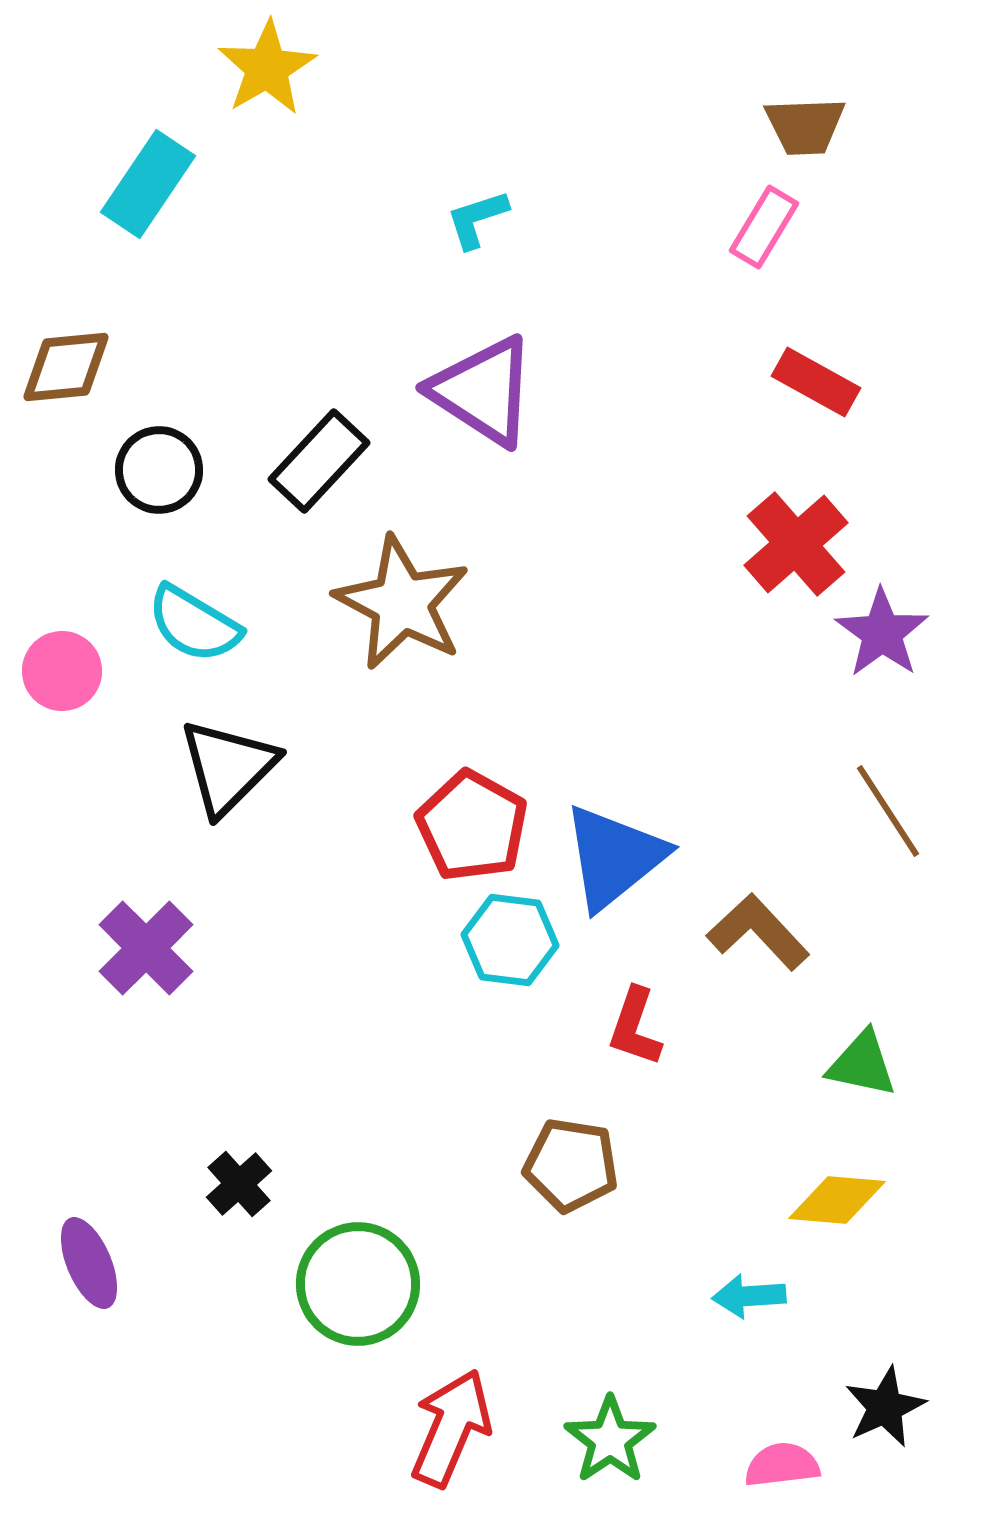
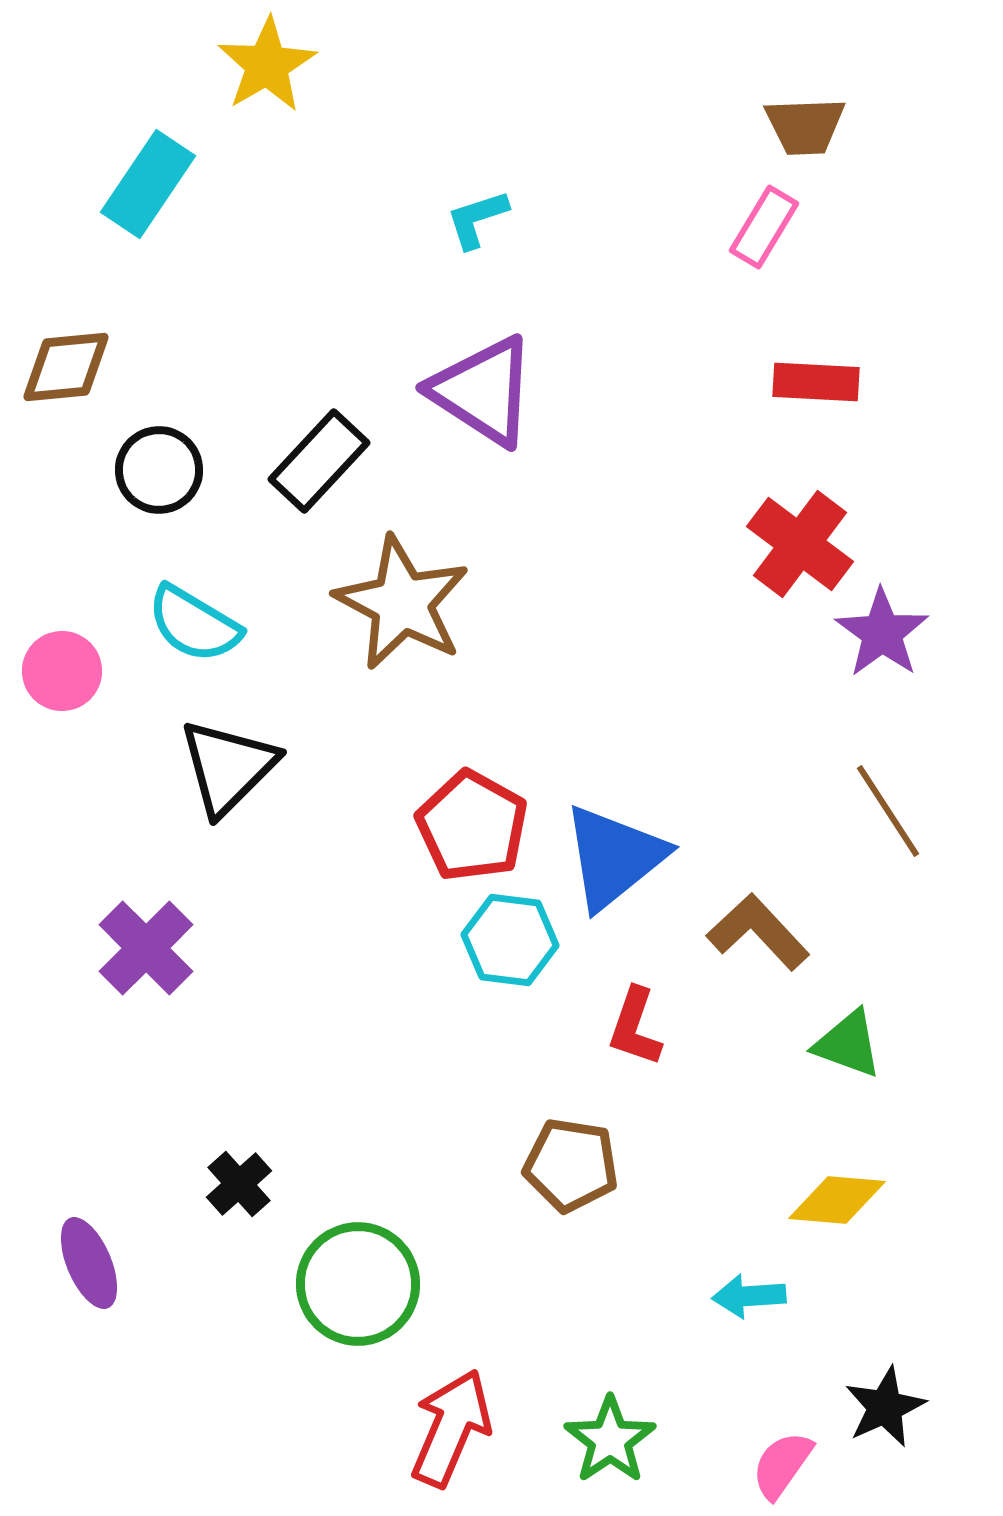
yellow star: moved 3 px up
red rectangle: rotated 26 degrees counterclockwise
red cross: moved 4 px right; rotated 12 degrees counterclockwise
green triangle: moved 14 px left, 20 px up; rotated 8 degrees clockwise
pink semicircle: rotated 48 degrees counterclockwise
